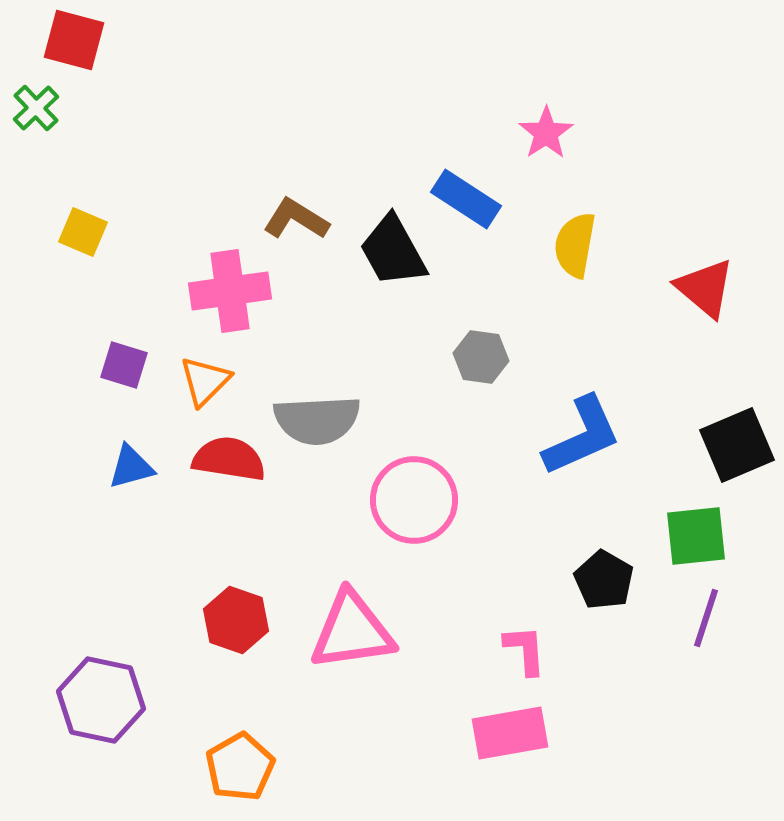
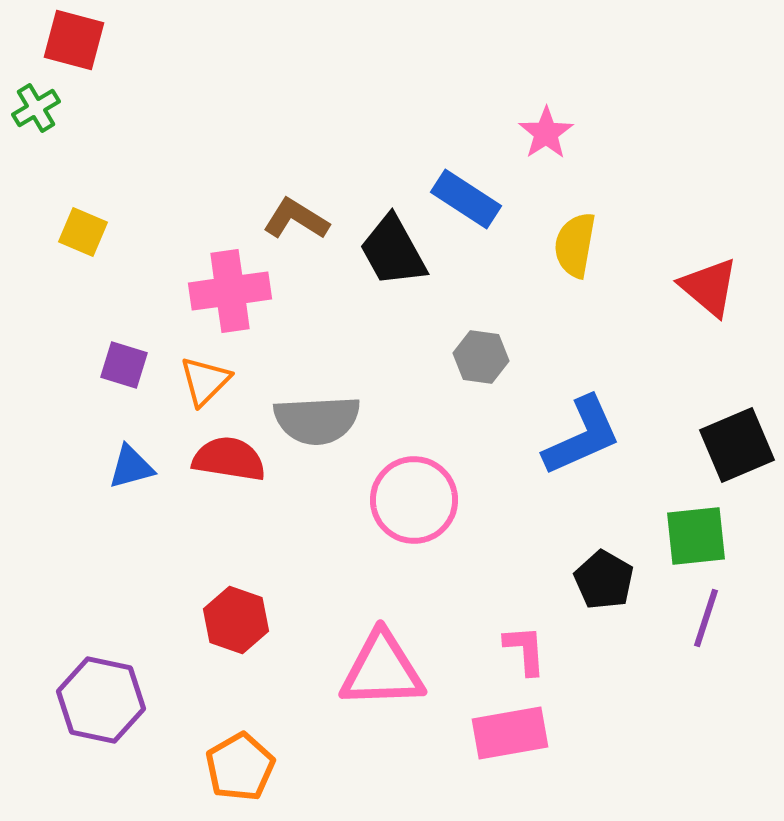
green cross: rotated 12 degrees clockwise
red triangle: moved 4 px right, 1 px up
pink triangle: moved 30 px right, 39 px down; rotated 6 degrees clockwise
